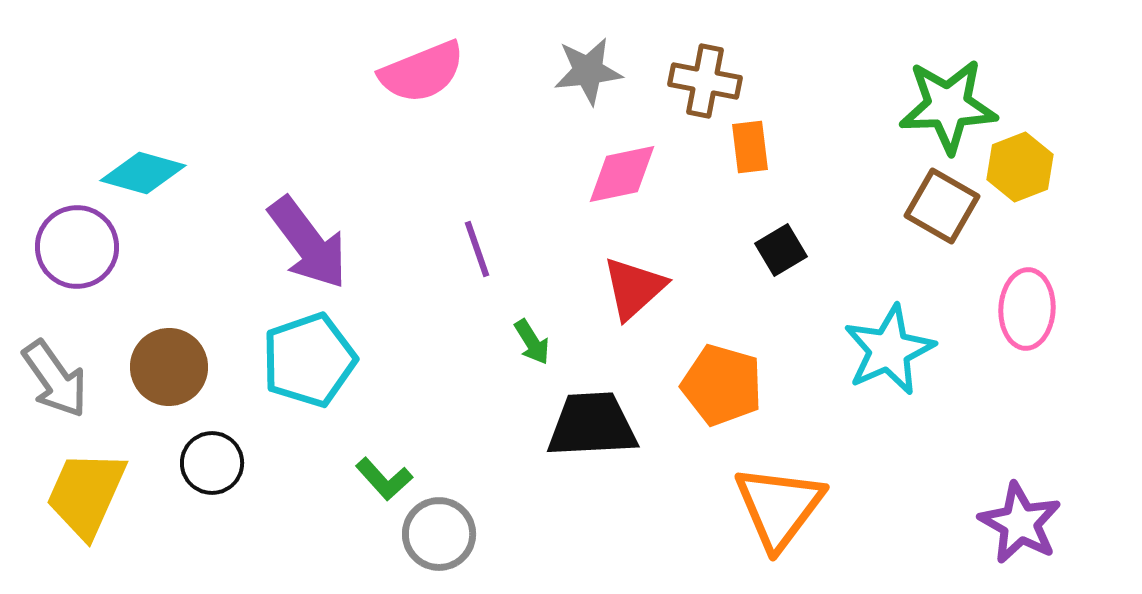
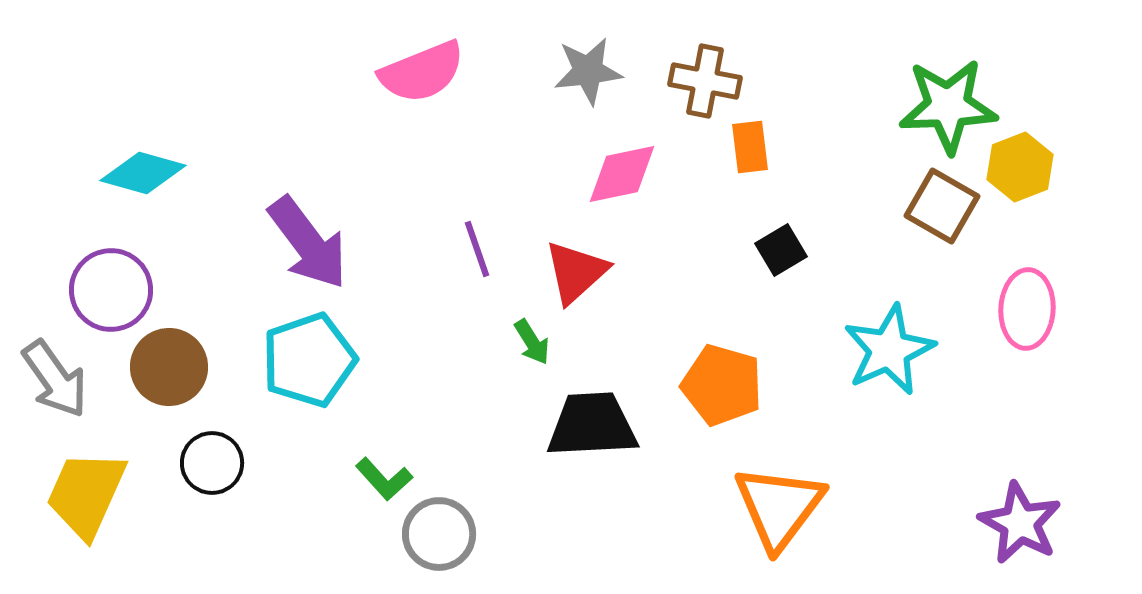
purple circle: moved 34 px right, 43 px down
red triangle: moved 58 px left, 16 px up
